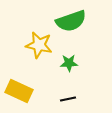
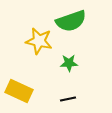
yellow star: moved 4 px up
